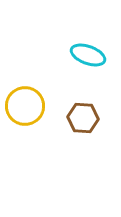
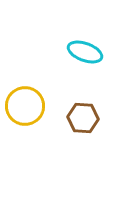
cyan ellipse: moved 3 px left, 3 px up
